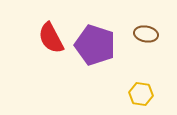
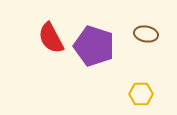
purple pentagon: moved 1 px left, 1 px down
yellow hexagon: rotated 10 degrees counterclockwise
